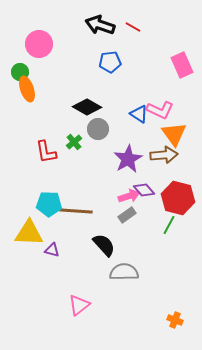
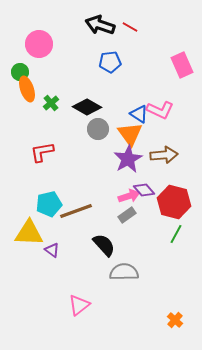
red line: moved 3 px left
orange triangle: moved 44 px left
green cross: moved 23 px left, 39 px up
red L-shape: moved 4 px left; rotated 90 degrees clockwise
red hexagon: moved 4 px left, 4 px down
cyan pentagon: rotated 15 degrees counterclockwise
brown line: rotated 24 degrees counterclockwise
green line: moved 7 px right, 9 px down
purple triangle: rotated 21 degrees clockwise
orange cross: rotated 21 degrees clockwise
